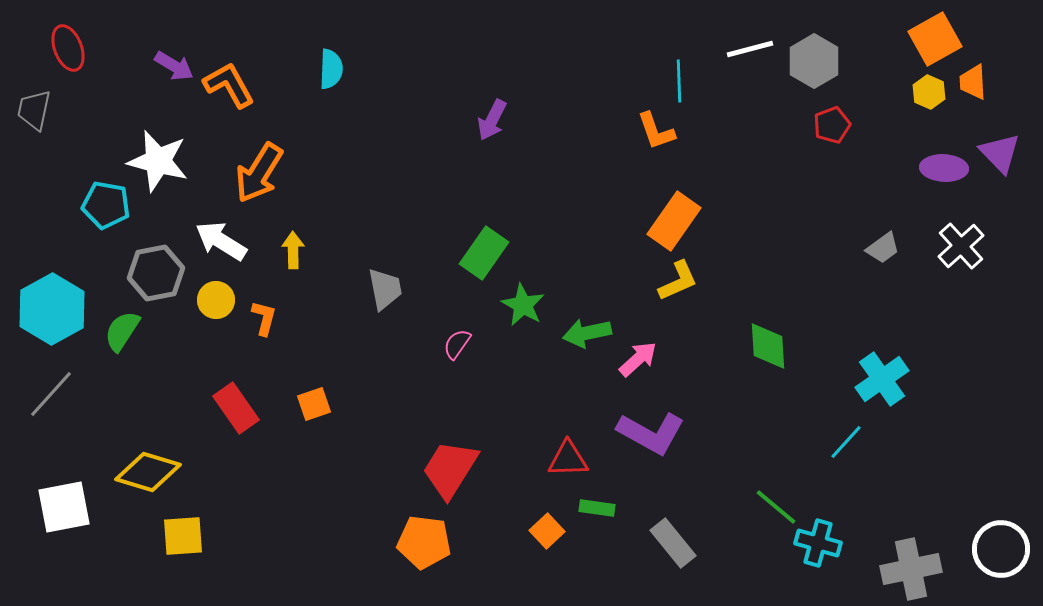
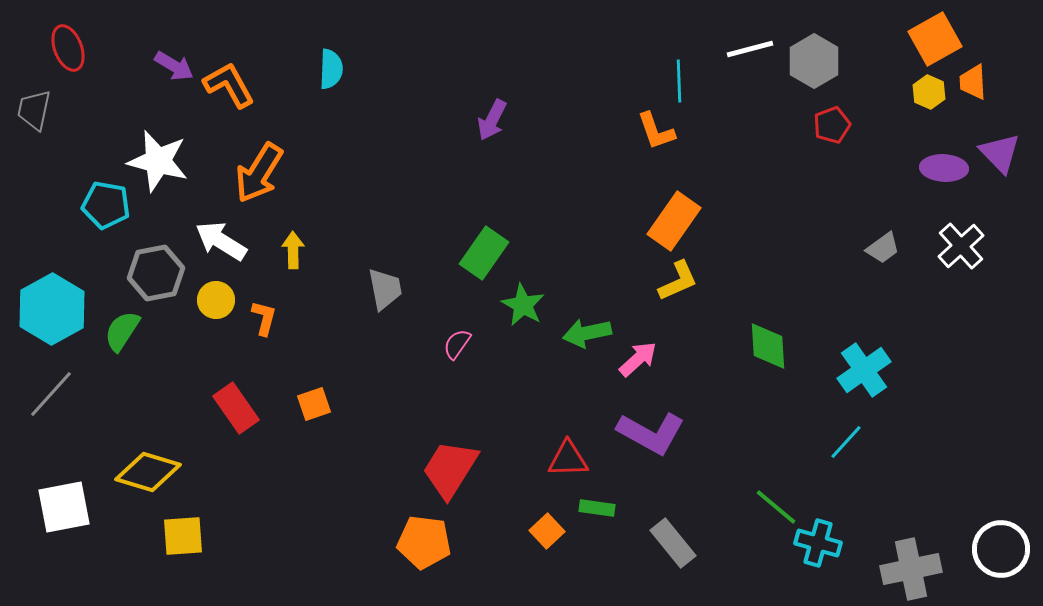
cyan cross at (882, 379): moved 18 px left, 9 px up
